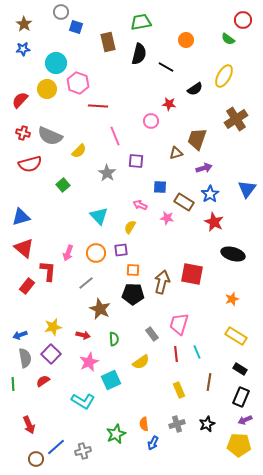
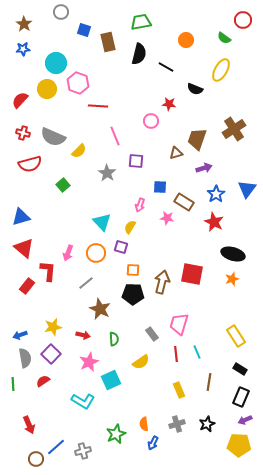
blue square at (76, 27): moved 8 px right, 3 px down
green semicircle at (228, 39): moved 4 px left, 1 px up
yellow ellipse at (224, 76): moved 3 px left, 6 px up
black semicircle at (195, 89): rotated 56 degrees clockwise
brown cross at (236, 119): moved 2 px left, 10 px down
gray semicircle at (50, 136): moved 3 px right, 1 px down
blue star at (210, 194): moved 6 px right
pink arrow at (140, 205): rotated 96 degrees counterclockwise
cyan triangle at (99, 216): moved 3 px right, 6 px down
purple square at (121, 250): moved 3 px up; rotated 24 degrees clockwise
orange star at (232, 299): moved 20 px up
yellow rectangle at (236, 336): rotated 25 degrees clockwise
